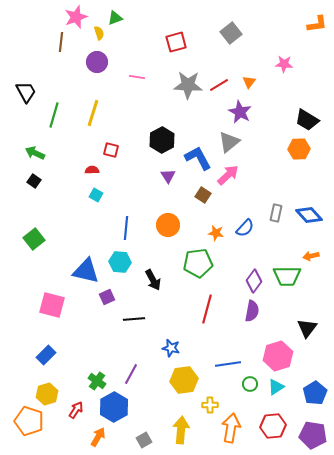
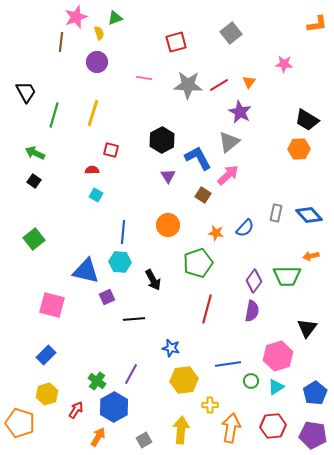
pink line at (137, 77): moved 7 px right, 1 px down
blue line at (126, 228): moved 3 px left, 4 px down
green pentagon at (198, 263): rotated 12 degrees counterclockwise
green circle at (250, 384): moved 1 px right, 3 px up
orange pentagon at (29, 421): moved 9 px left, 2 px down
